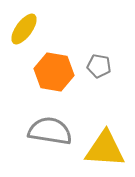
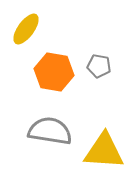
yellow ellipse: moved 2 px right
yellow triangle: moved 1 px left, 2 px down
